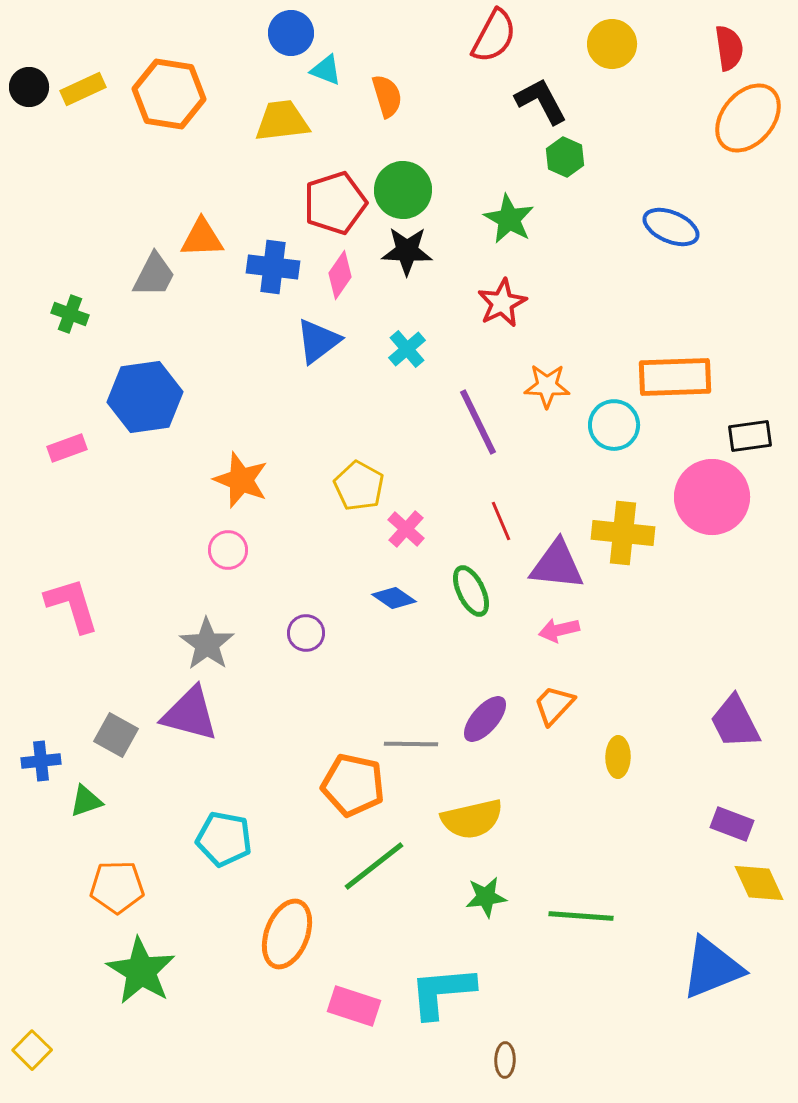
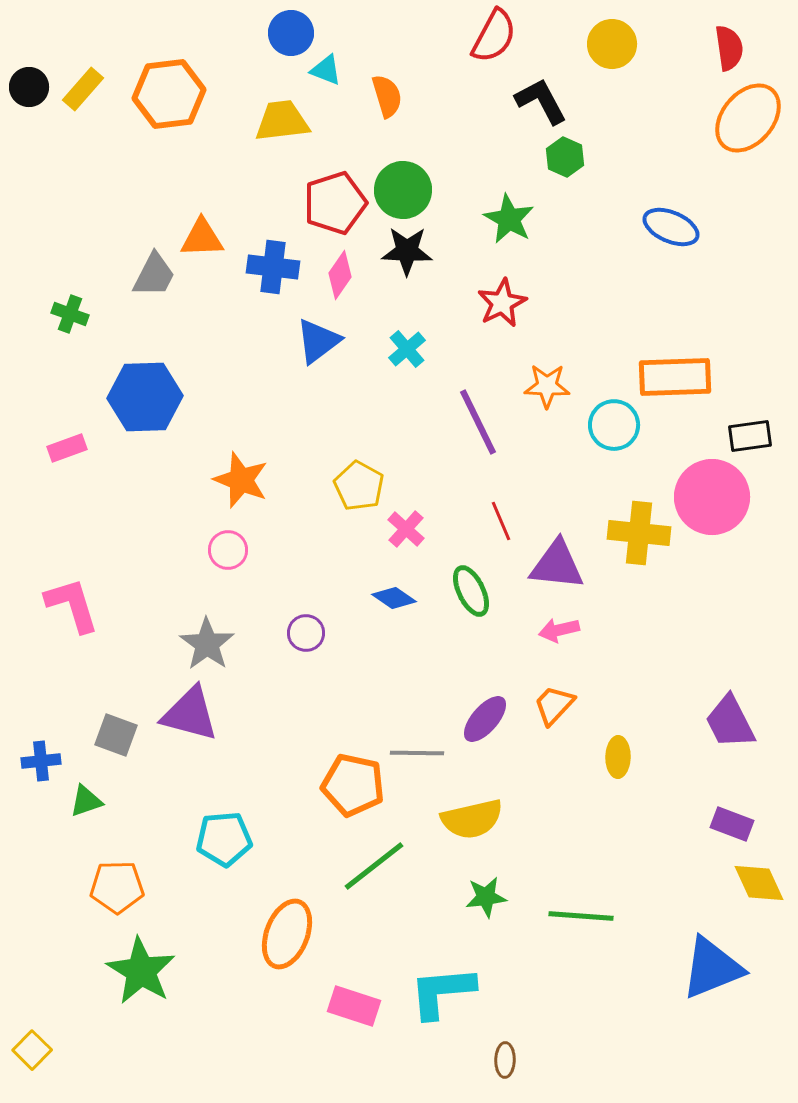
yellow rectangle at (83, 89): rotated 24 degrees counterclockwise
orange hexagon at (169, 94): rotated 16 degrees counterclockwise
blue hexagon at (145, 397): rotated 6 degrees clockwise
yellow cross at (623, 533): moved 16 px right
purple trapezoid at (735, 722): moved 5 px left
gray square at (116, 735): rotated 9 degrees counterclockwise
gray line at (411, 744): moved 6 px right, 9 px down
cyan pentagon at (224, 839): rotated 16 degrees counterclockwise
